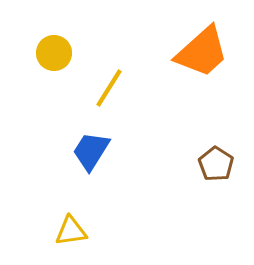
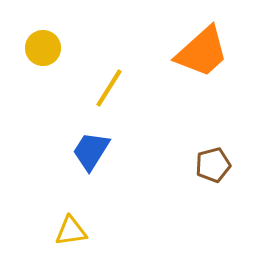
yellow circle: moved 11 px left, 5 px up
brown pentagon: moved 3 px left, 1 px down; rotated 24 degrees clockwise
